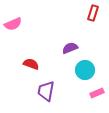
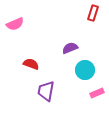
pink semicircle: moved 2 px right
